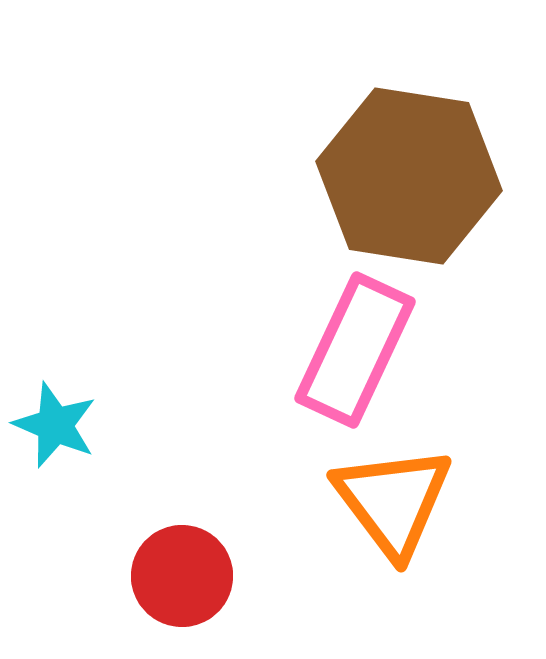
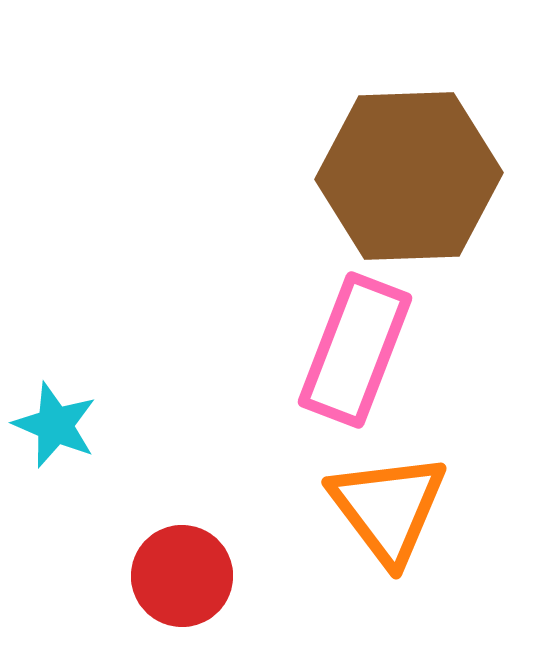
brown hexagon: rotated 11 degrees counterclockwise
pink rectangle: rotated 4 degrees counterclockwise
orange triangle: moved 5 px left, 7 px down
